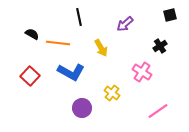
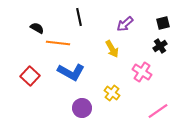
black square: moved 7 px left, 8 px down
black semicircle: moved 5 px right, 6 px up
yellow arrow: moved 11 px right, 1 px down
